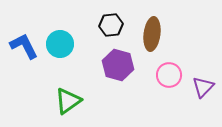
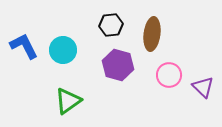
cyan circle: moved 3 px right, 6 px down
purple triangle: rotated 30 degrees counterclockwise
